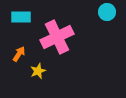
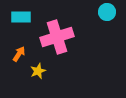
pink cross: rotated 8 degrees clockwise
